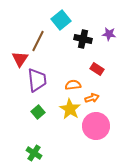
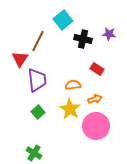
cyan square: moved 2 px right
orange arrow: moved 3 px right, 1 px down
